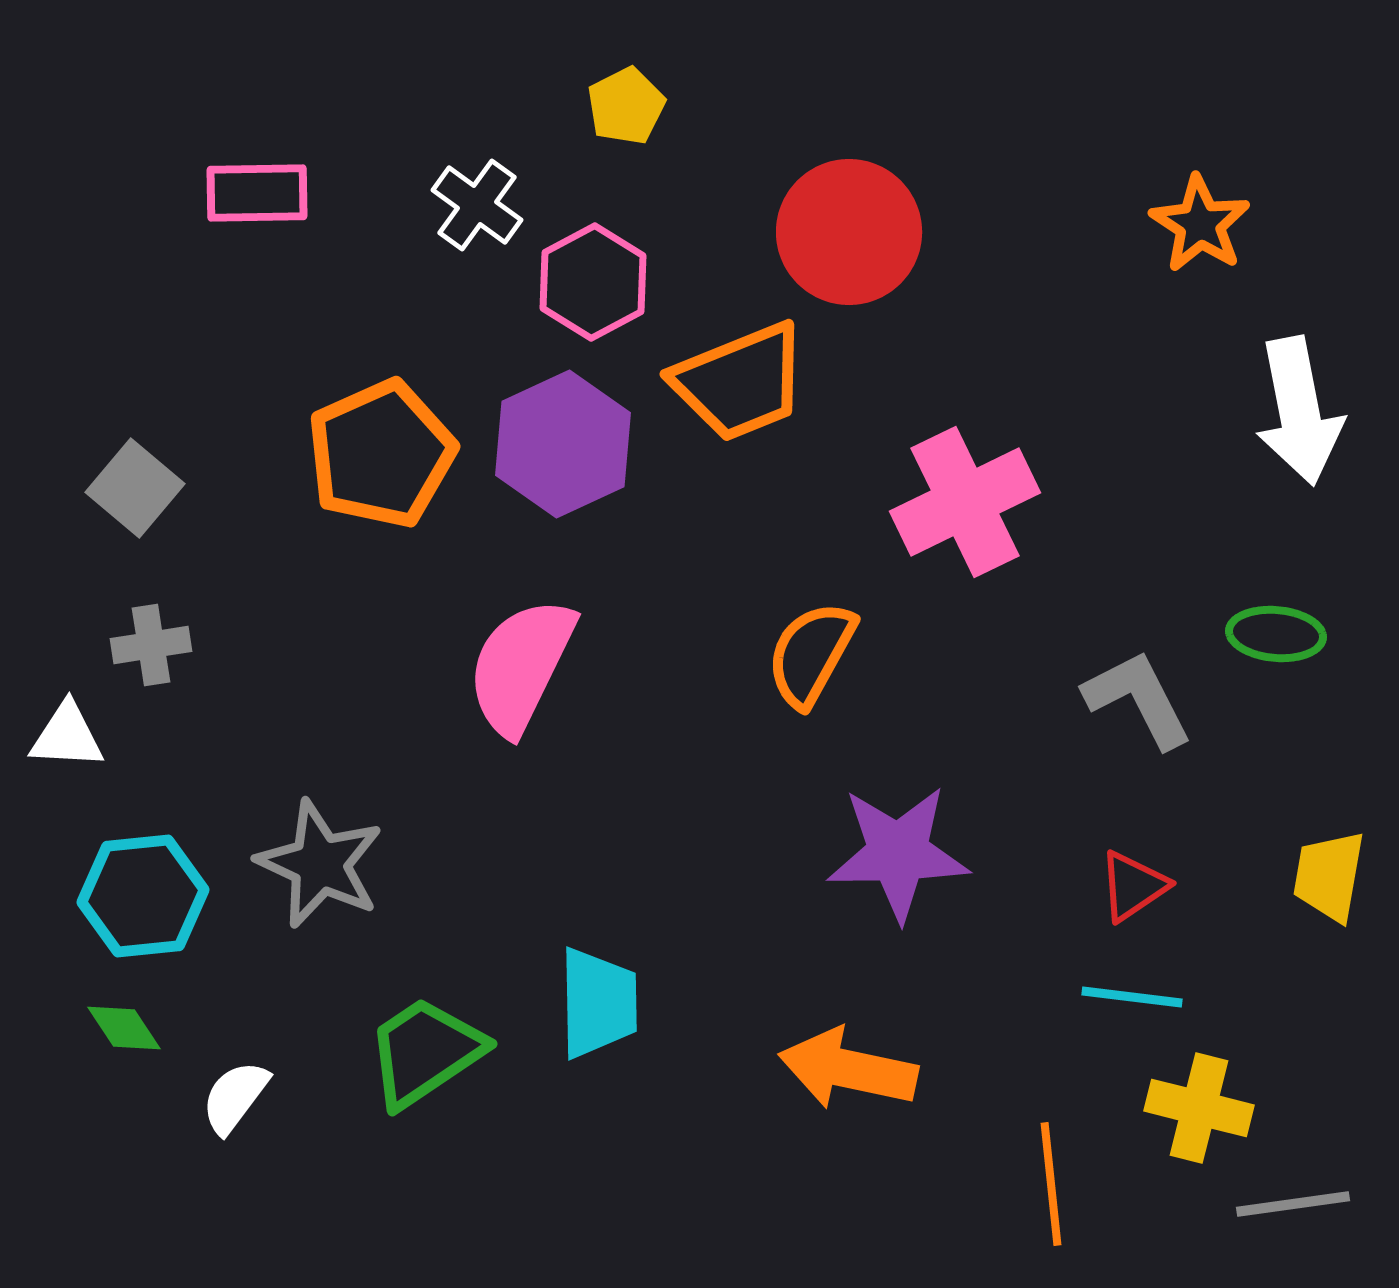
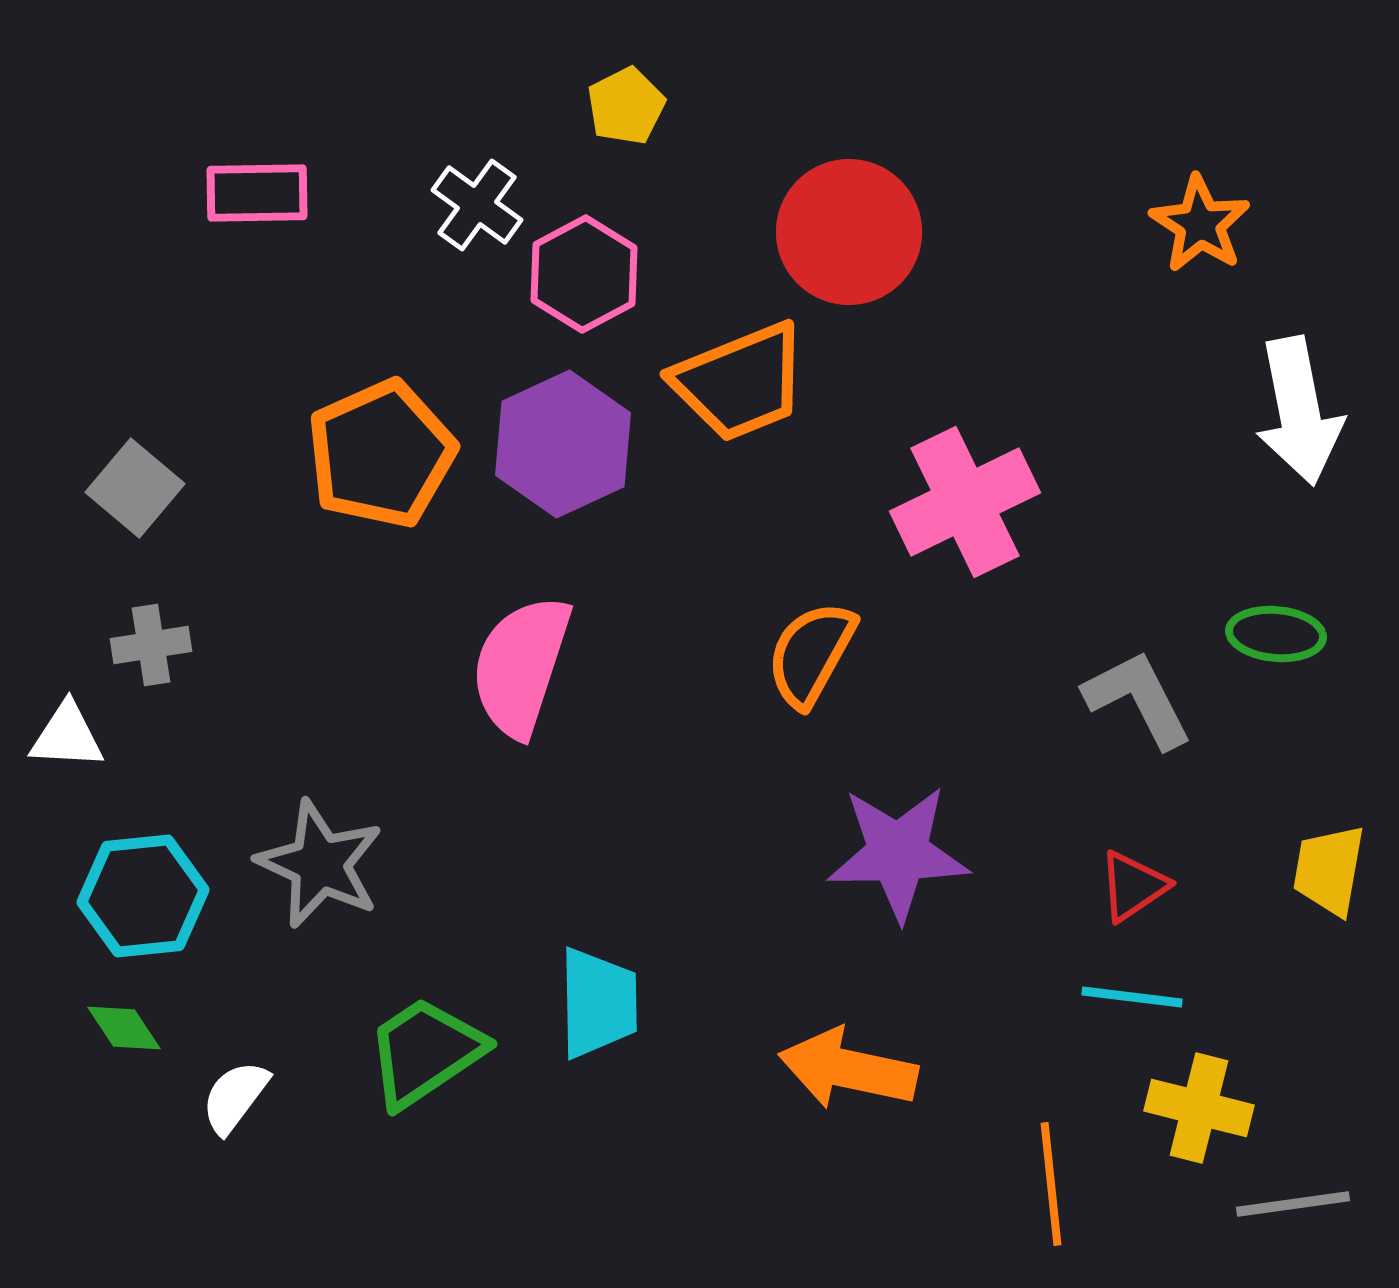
pink hexagon: moved 9 px left, 8 px up
pink semicircle: rotated 8 degrees counterclockwise
yellow trapezoid: moved 6 px up
